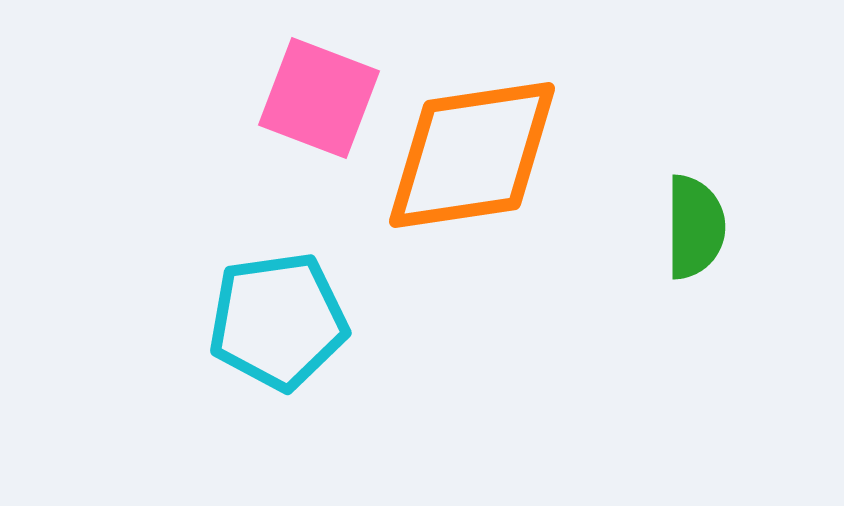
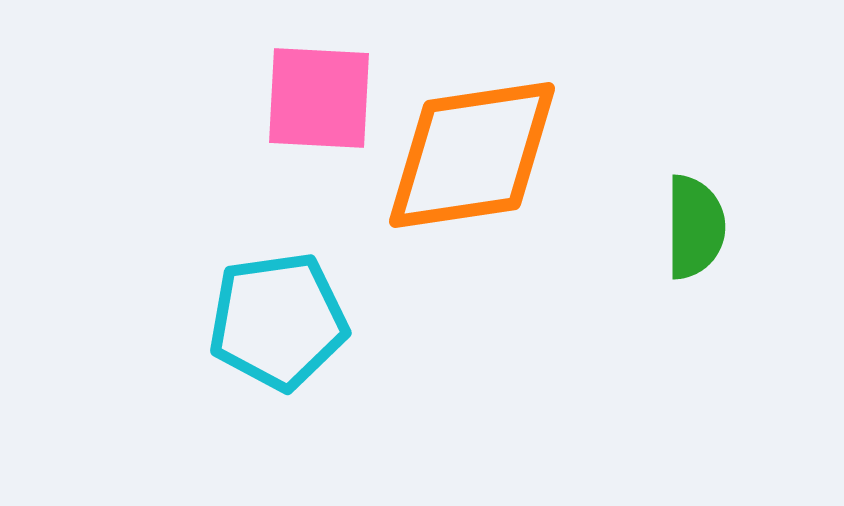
pink square: rotated 18 degrees counterclockwise
